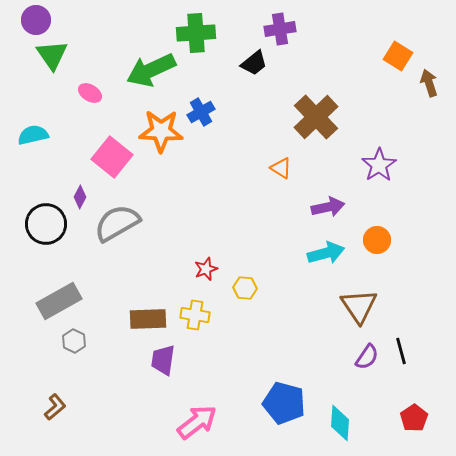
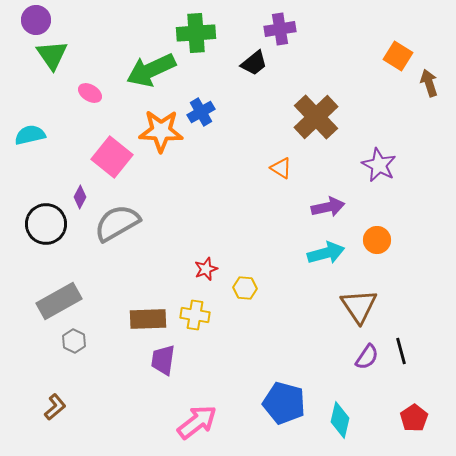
cyan semicircle: moved 3 px left
purple star: rotated 12 degrees counterclockwise
cyan diamond: moved 3 px up; rotated 9 degrees clockwise
